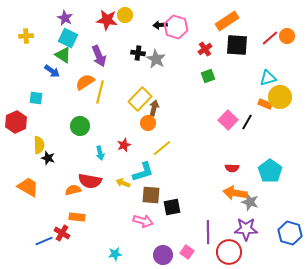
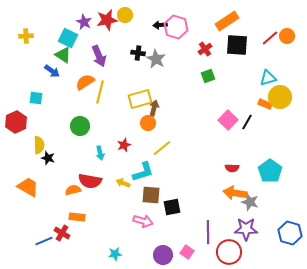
purple star at (65, 18): moved 19 px right, 4 px down
red star at (107, 20): rotated 20 degrees counterclockwise
yellow rectangle at (140, 99): rotated 30 degrees clockwise
